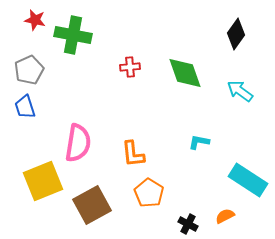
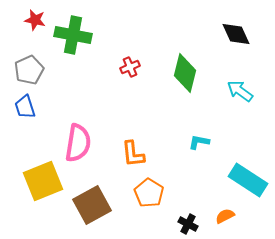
black diamond: rotated 60 degrees counterclockwise
red cross: rotated 18 degrees counterclockwise
green diamond: rotated 33 degrees clockwise
